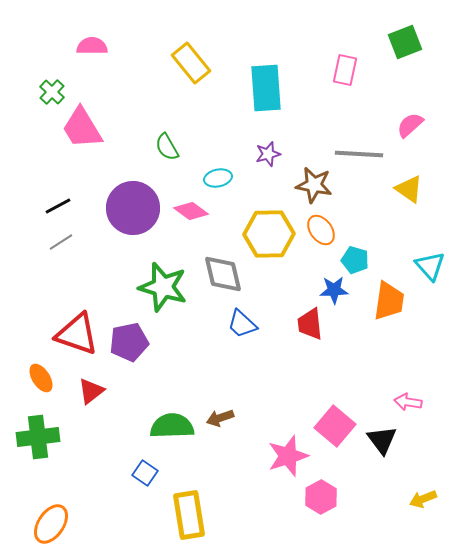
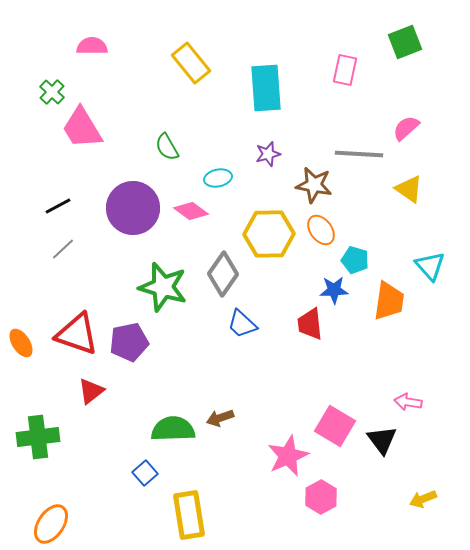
pink semicircle at (410, 125): moved 4 px left, 3 px down
gray line at (61, 242): moved 2 px right, 7 px down; rotated 10 degrees counterclockwise
gray diamond at (223, 274): rotated 48 degrees clockwise
orange ellipse at (41, 378): moved 20 px left, 35 px up
green semicircle at (172, 426): moved 1 px right, 3 px down
pink square at (335, 426): rotated 9 degrees counterclockwise
pink star at (288, 456): rotated 6 degrees counterclockwise
blue square at (145, 473): rotated 15 degrees clockwise
